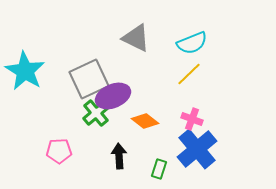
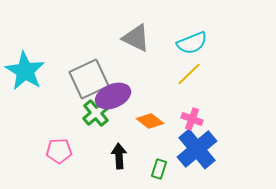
orange diamond: moved 5 px right
